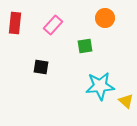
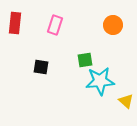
orange circle: moved 8 px right, 7 px down
pink rectangle: moved 2 px right; rotated 24 degrees counterclockwise
green square: moved 14 px down
cyan star: moved 5 px up
